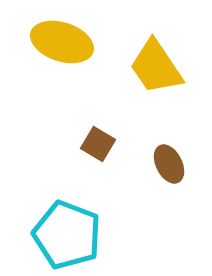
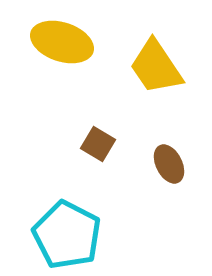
cyan pentagon: rotated 6 degrees clockwise
